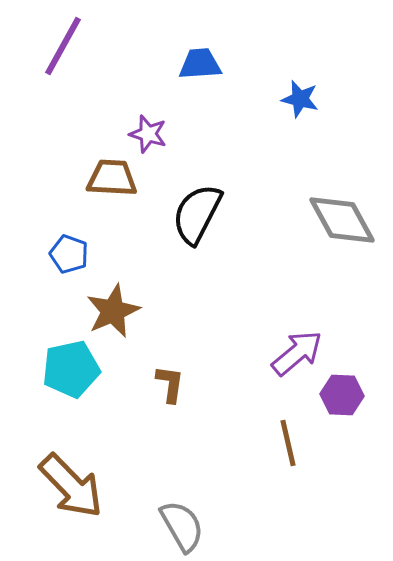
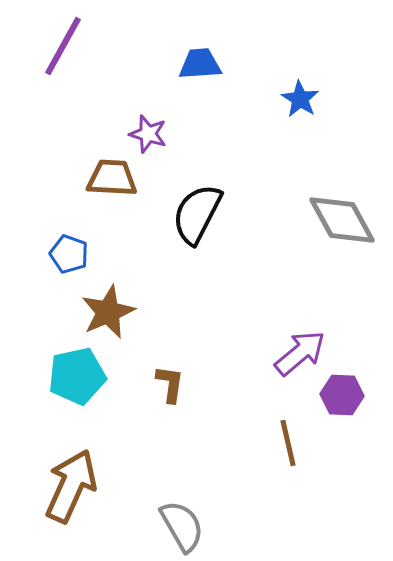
blue star: rotated 18 degrees clockwise
brown star: moved 5 px left, 1 px down
purple arrow: moved 3 px right
cyan pentagon: moved 6 px right, 7 px down
brown arrow: rotated 112 degrees counterclockwise
